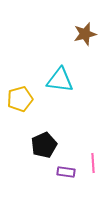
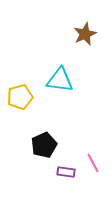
brown star: rotated 10 degrees counterclockwise
yellow pentagon: moved 2 px up
pink line: rotated 24 degrees counterclockwise
